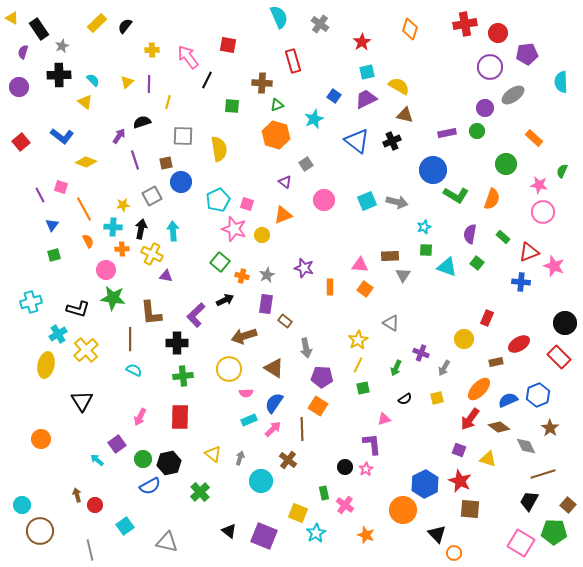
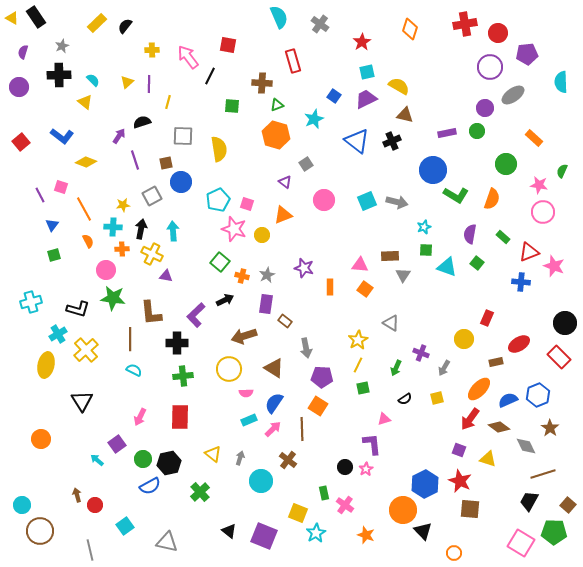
black rectangle at (39, 29): moved 3 px left, 12 px up
black line at (207, 80): moved 3 px right, 4 px up
black triangle at (437, 534): moved 14 px left, 3 px up
